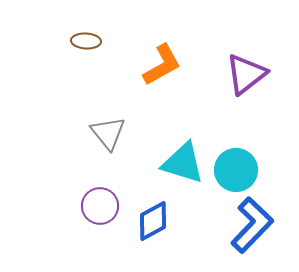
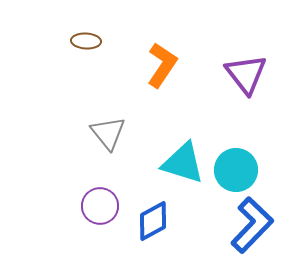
orange L-shape: rotated 27 degrees counterclockwise
purple triangle: rotated 30 degrees counterclockwise
